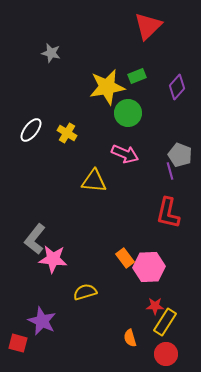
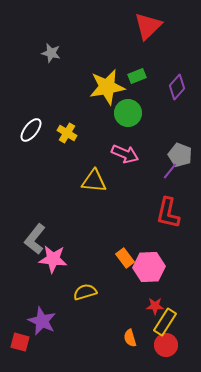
purple line: rotated 54 degrees clockwise
red square: moved 2 px right, 1 px up
red circle: moved 9 px up
